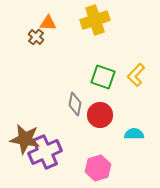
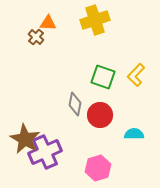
brown star: rotated 20 degrees clockwise
